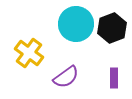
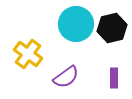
black hexagon: rotated 8 degrees clockwise
yellow cross: moved 1 px left, 1 px down
